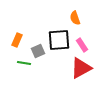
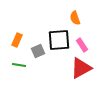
green line: moved 5 px left, 2 px down
